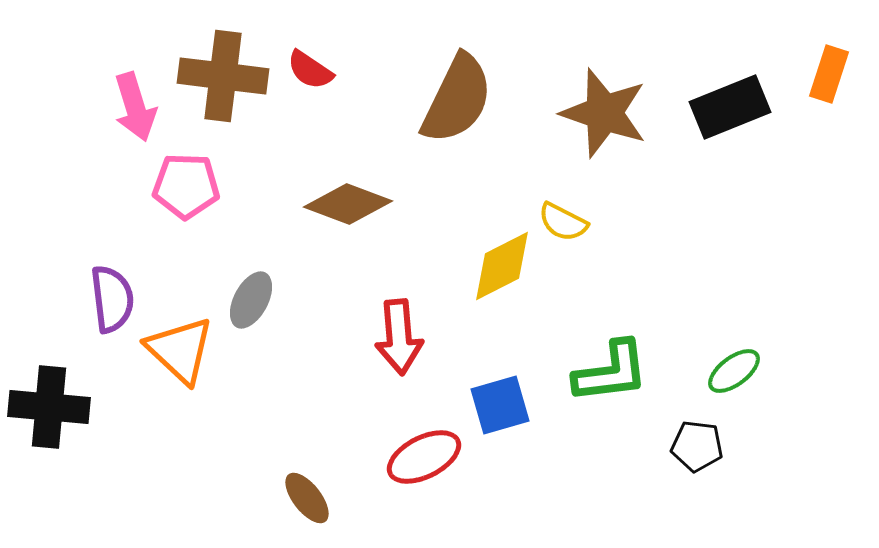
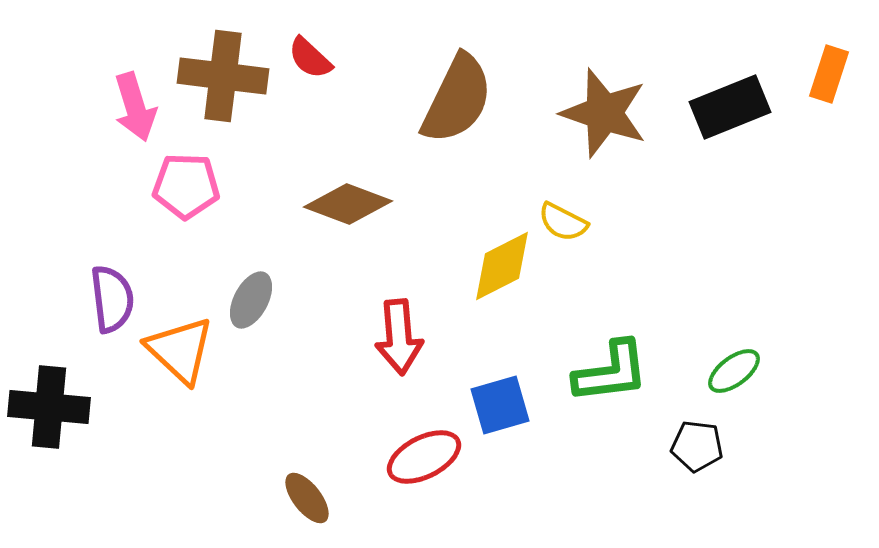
red semicircle: moved 12 px up; rotated 9 degrees clockwise
